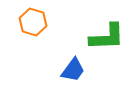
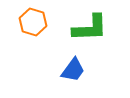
green L-shape: moved 17 px left, 9 px up
